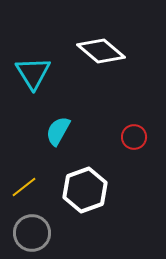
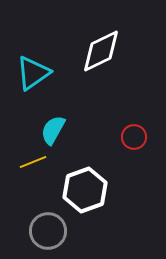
white diamond: rotated 66 degrees counterclockwise
cyan triangle: rotated 27 degrees clockwise
cyan semicircle: moved 5 px left, 1 px up
yellow line: moved 9 px right, 25 px up; rotated 16 degrees clockwise
gray circle: moved 16 px right, 2 px up
